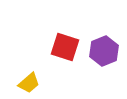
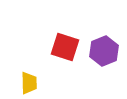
yellow trapezoid: rotated 50 degrees counterclockwise
